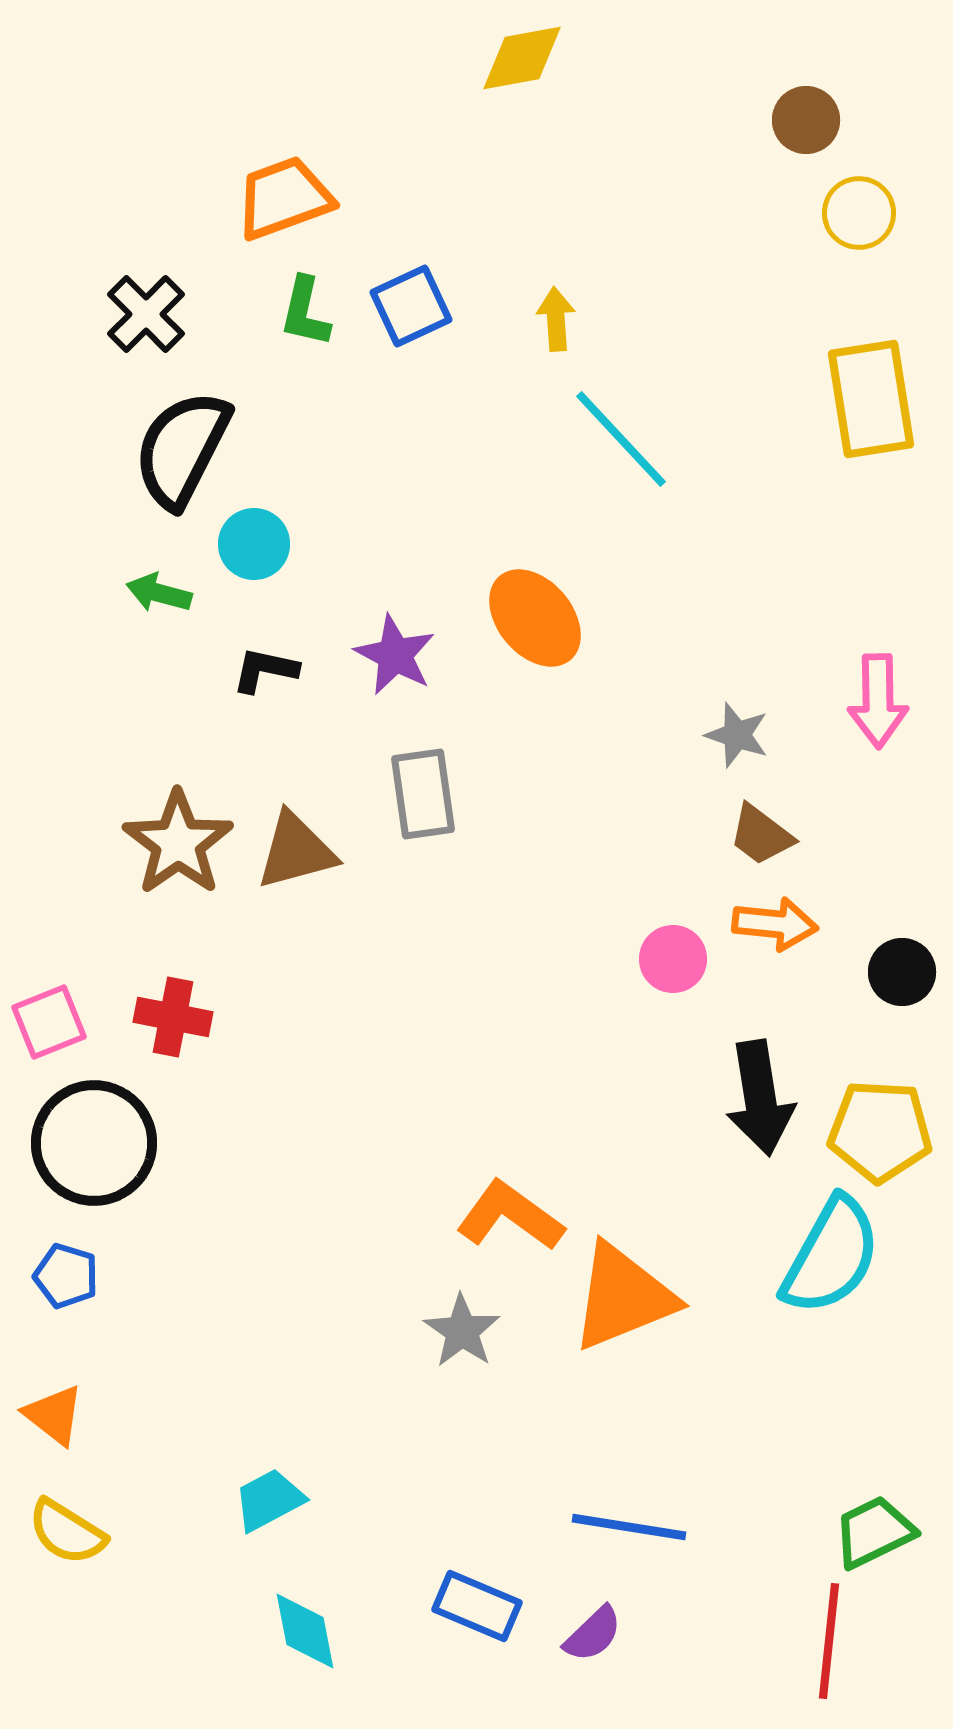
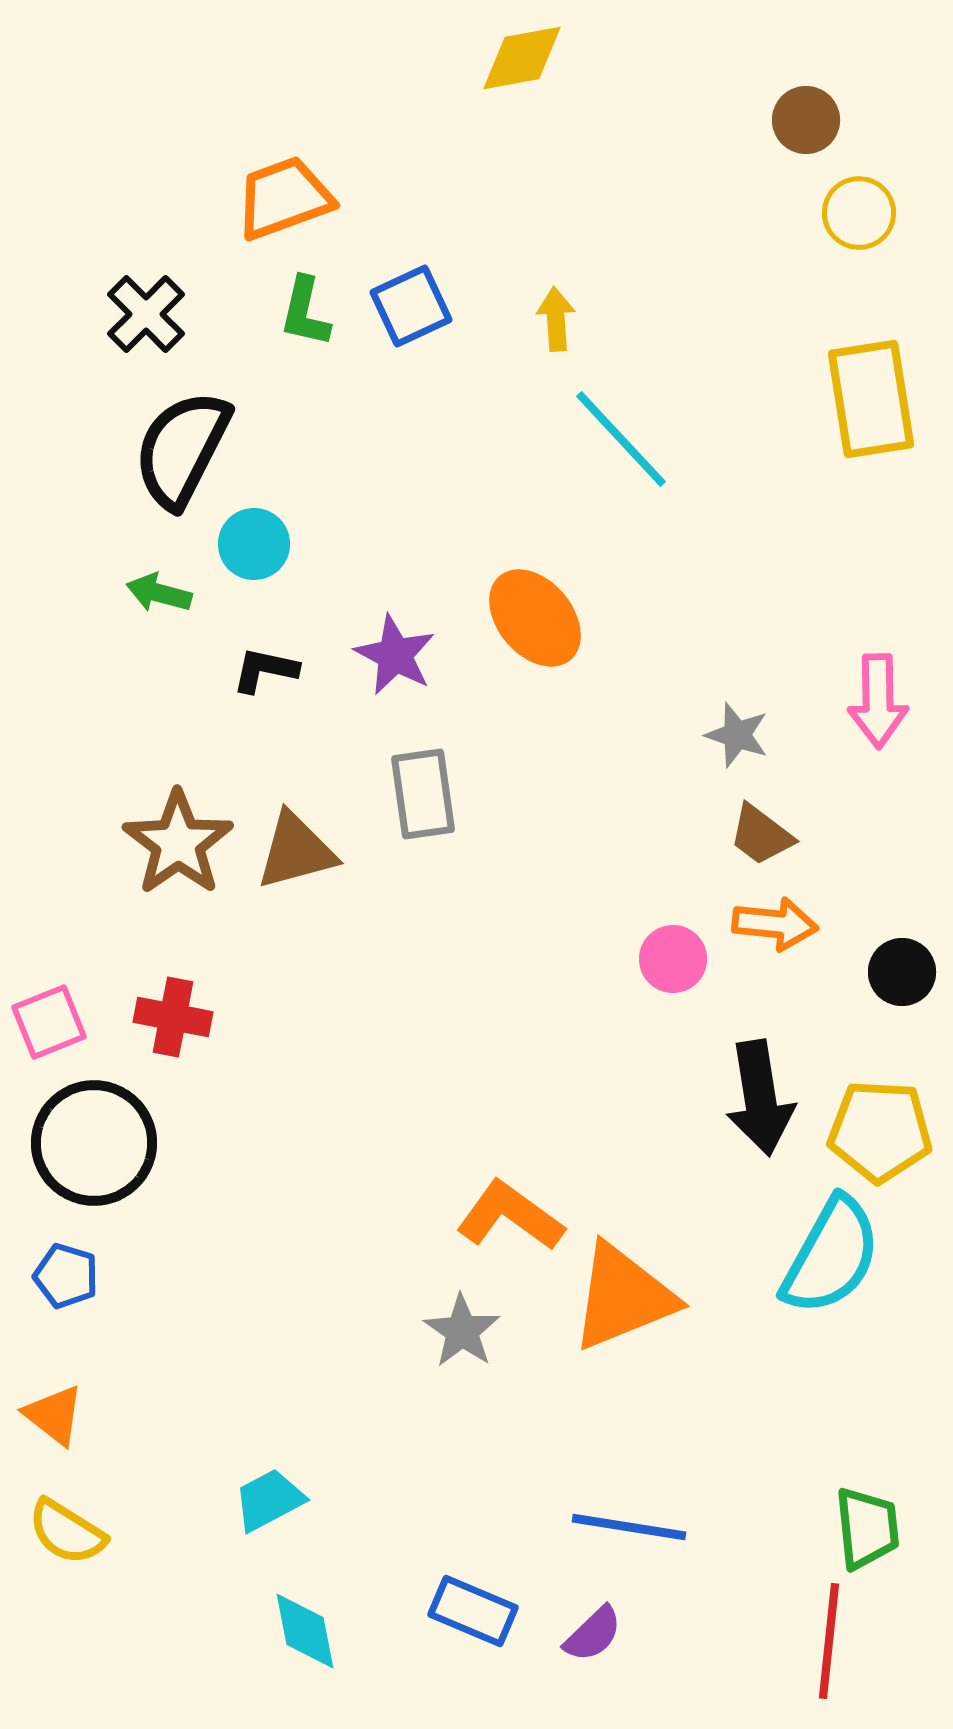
green trapezoid at (874, 1532): moved 7 px left, 4 px up; rotated 110 degrees clockwise
blue rectangle at (477, 1606): moved 4 px left, 5 px down
